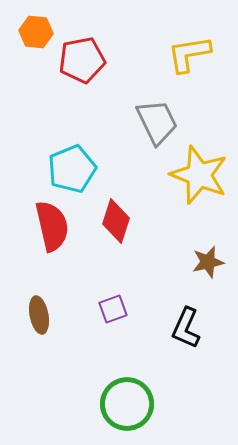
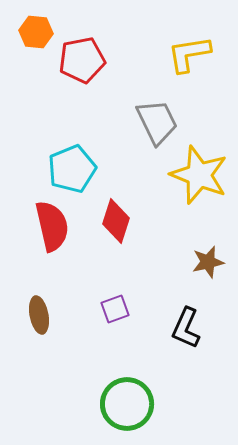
purple square: moved 2 px right
